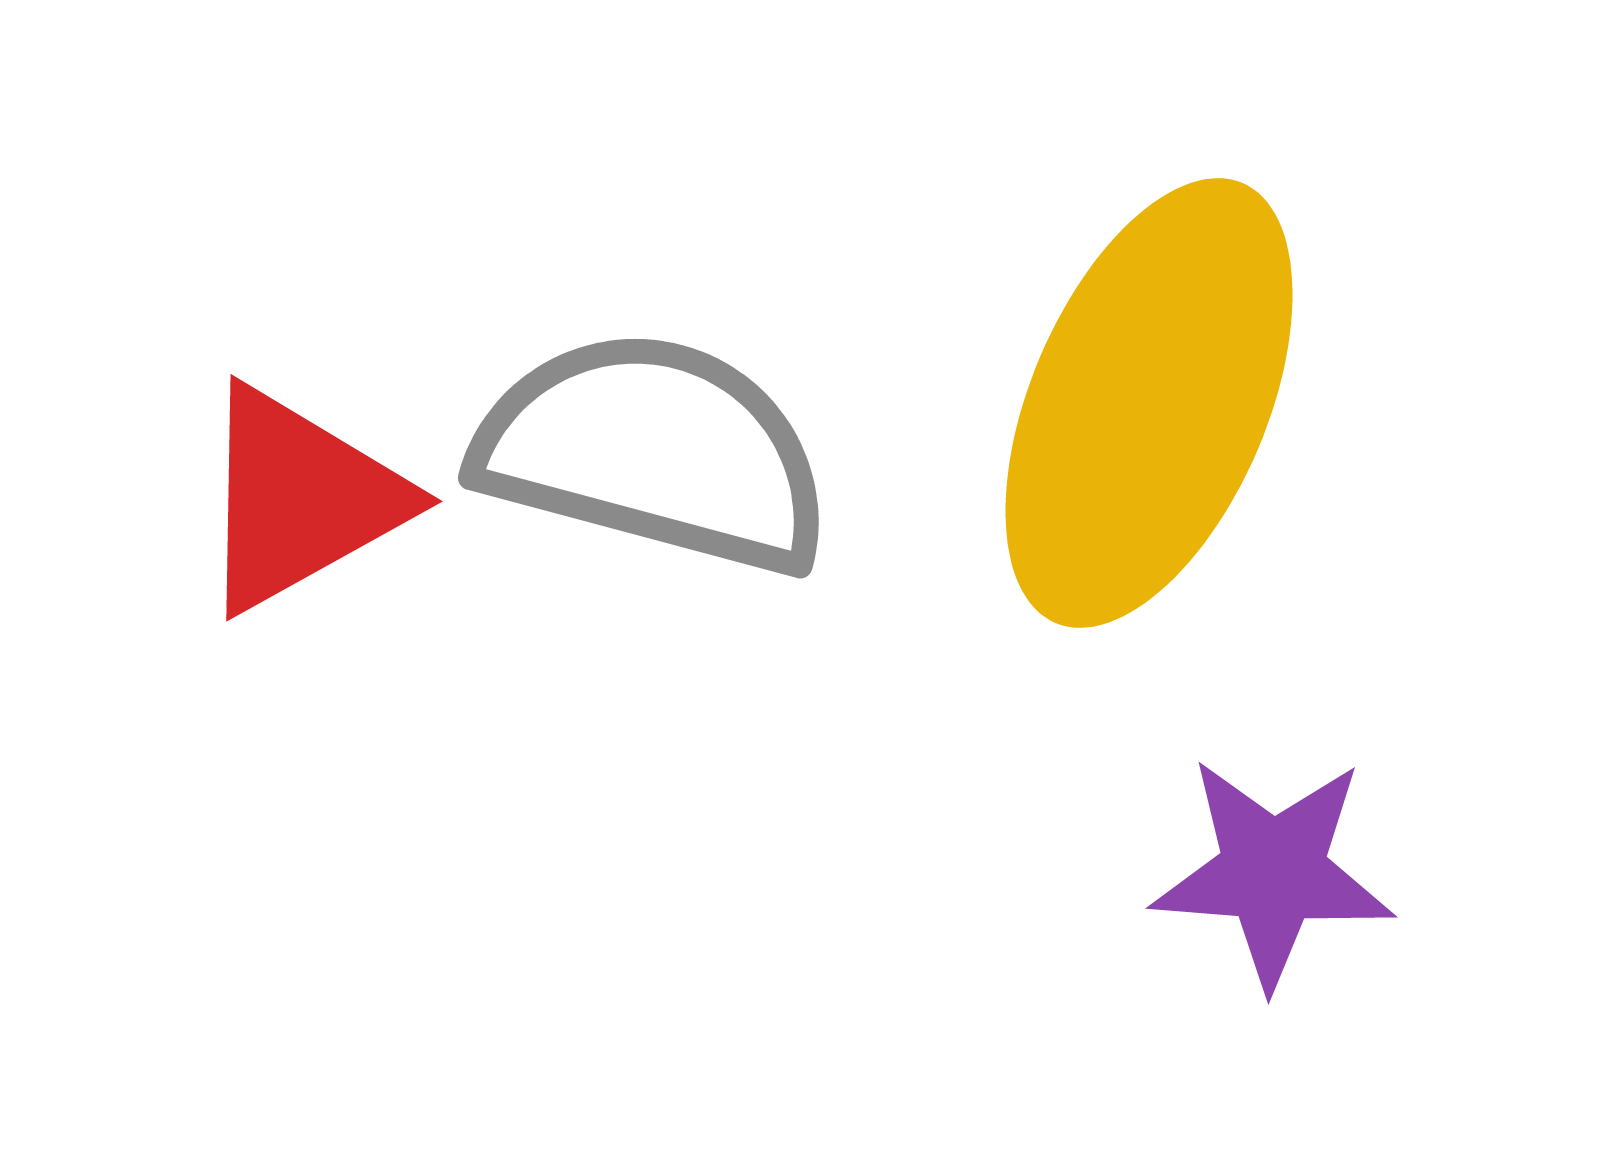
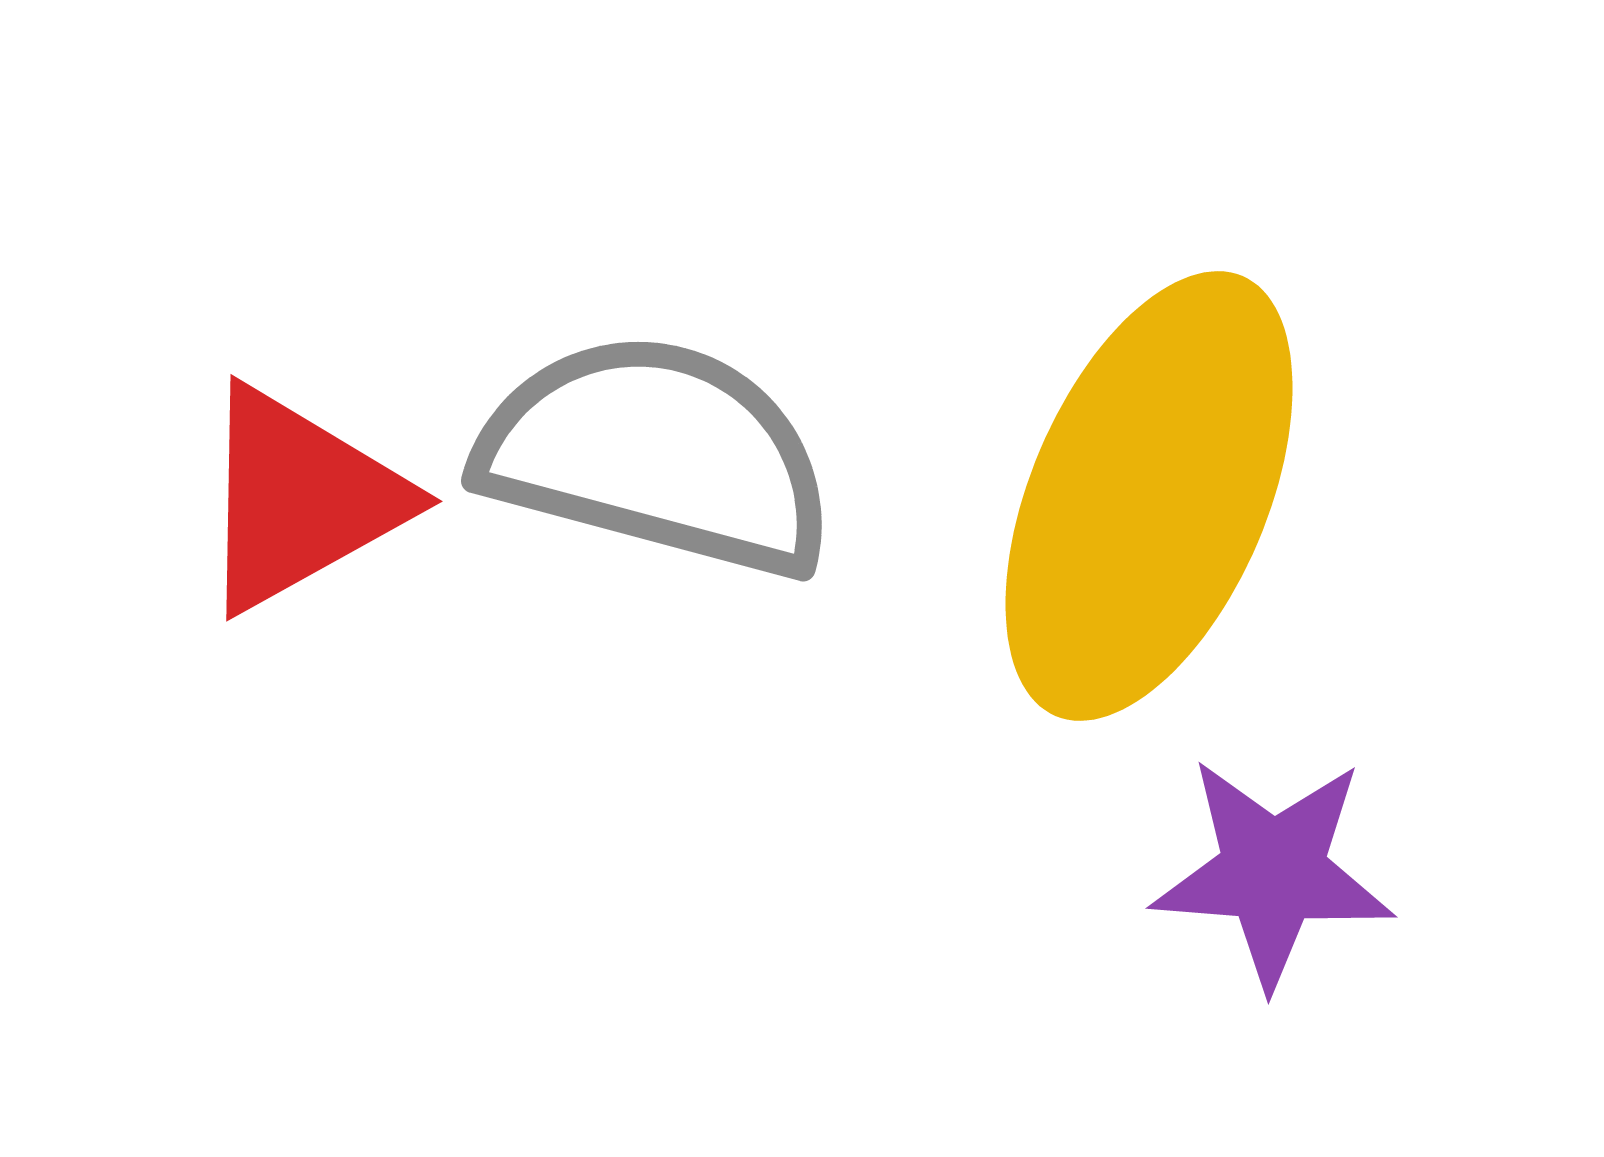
yellow ellipse: moved 93 px down
gray semicircle: moved 3 px right, 3 px down
